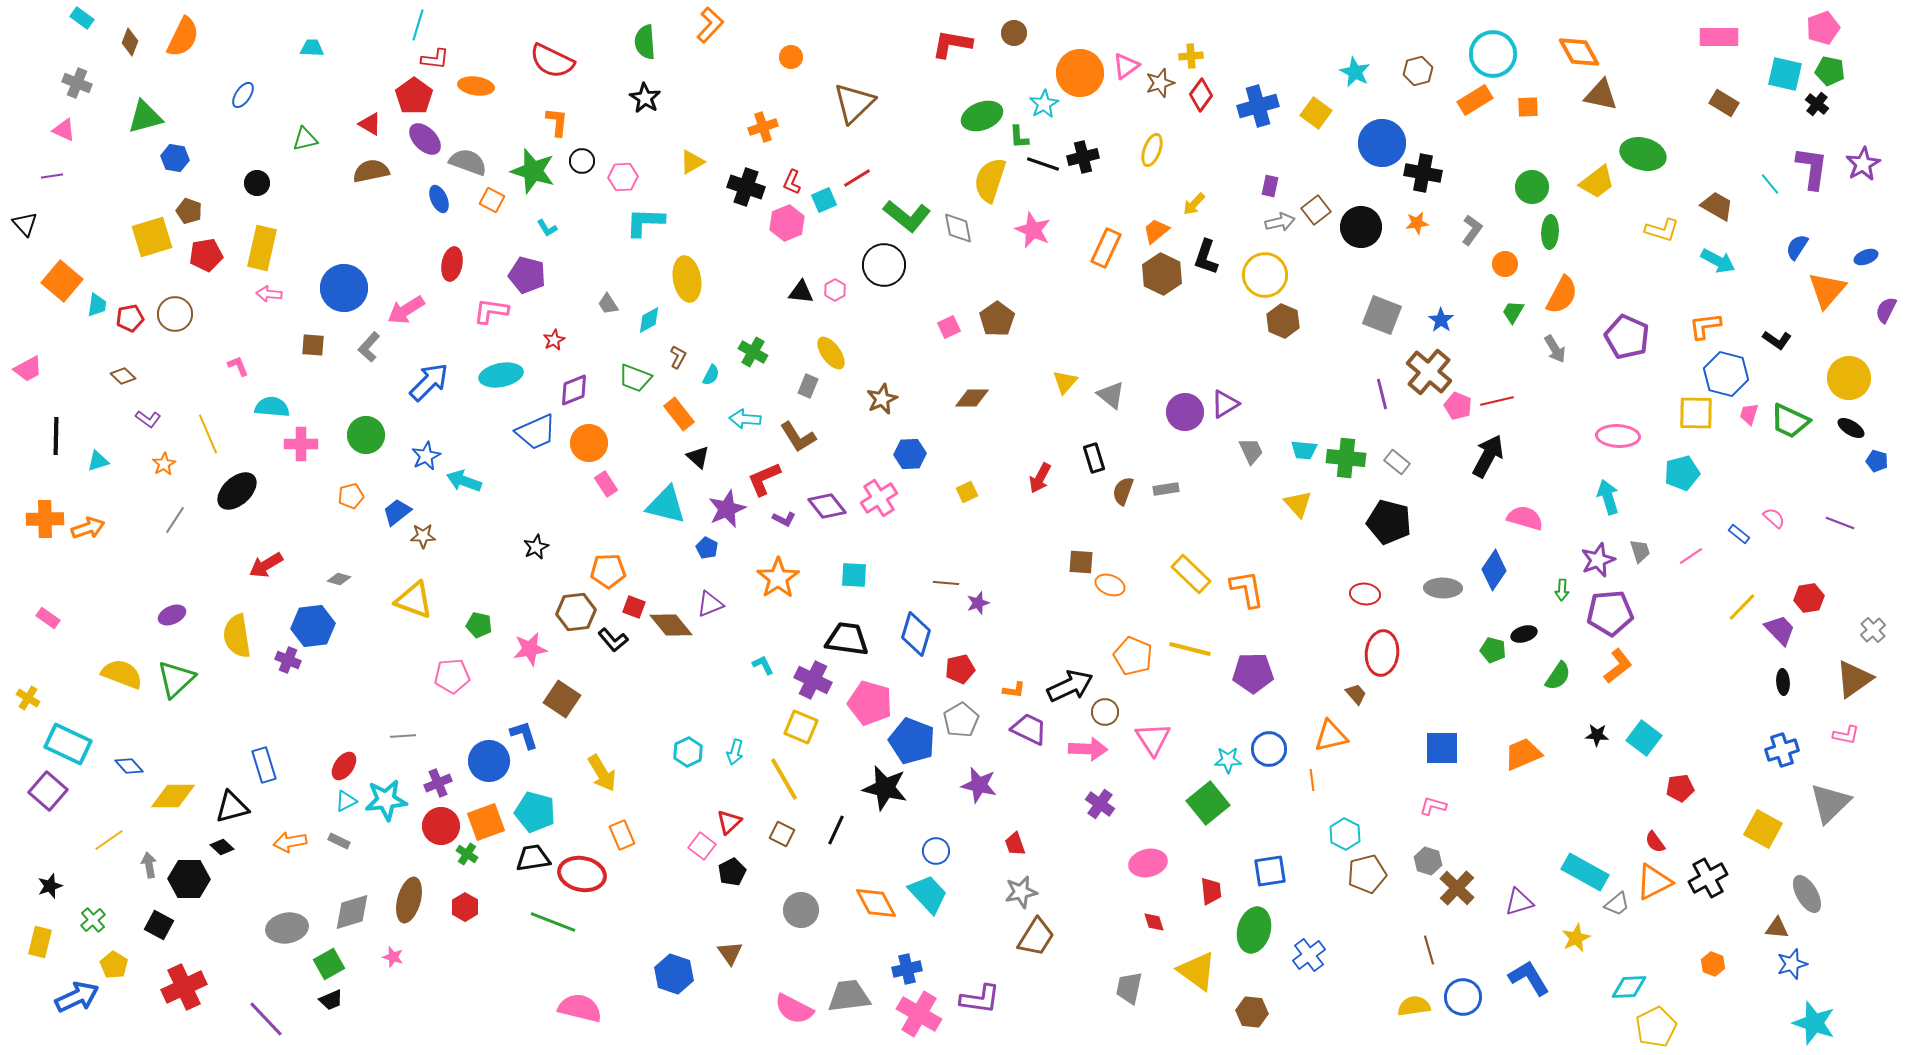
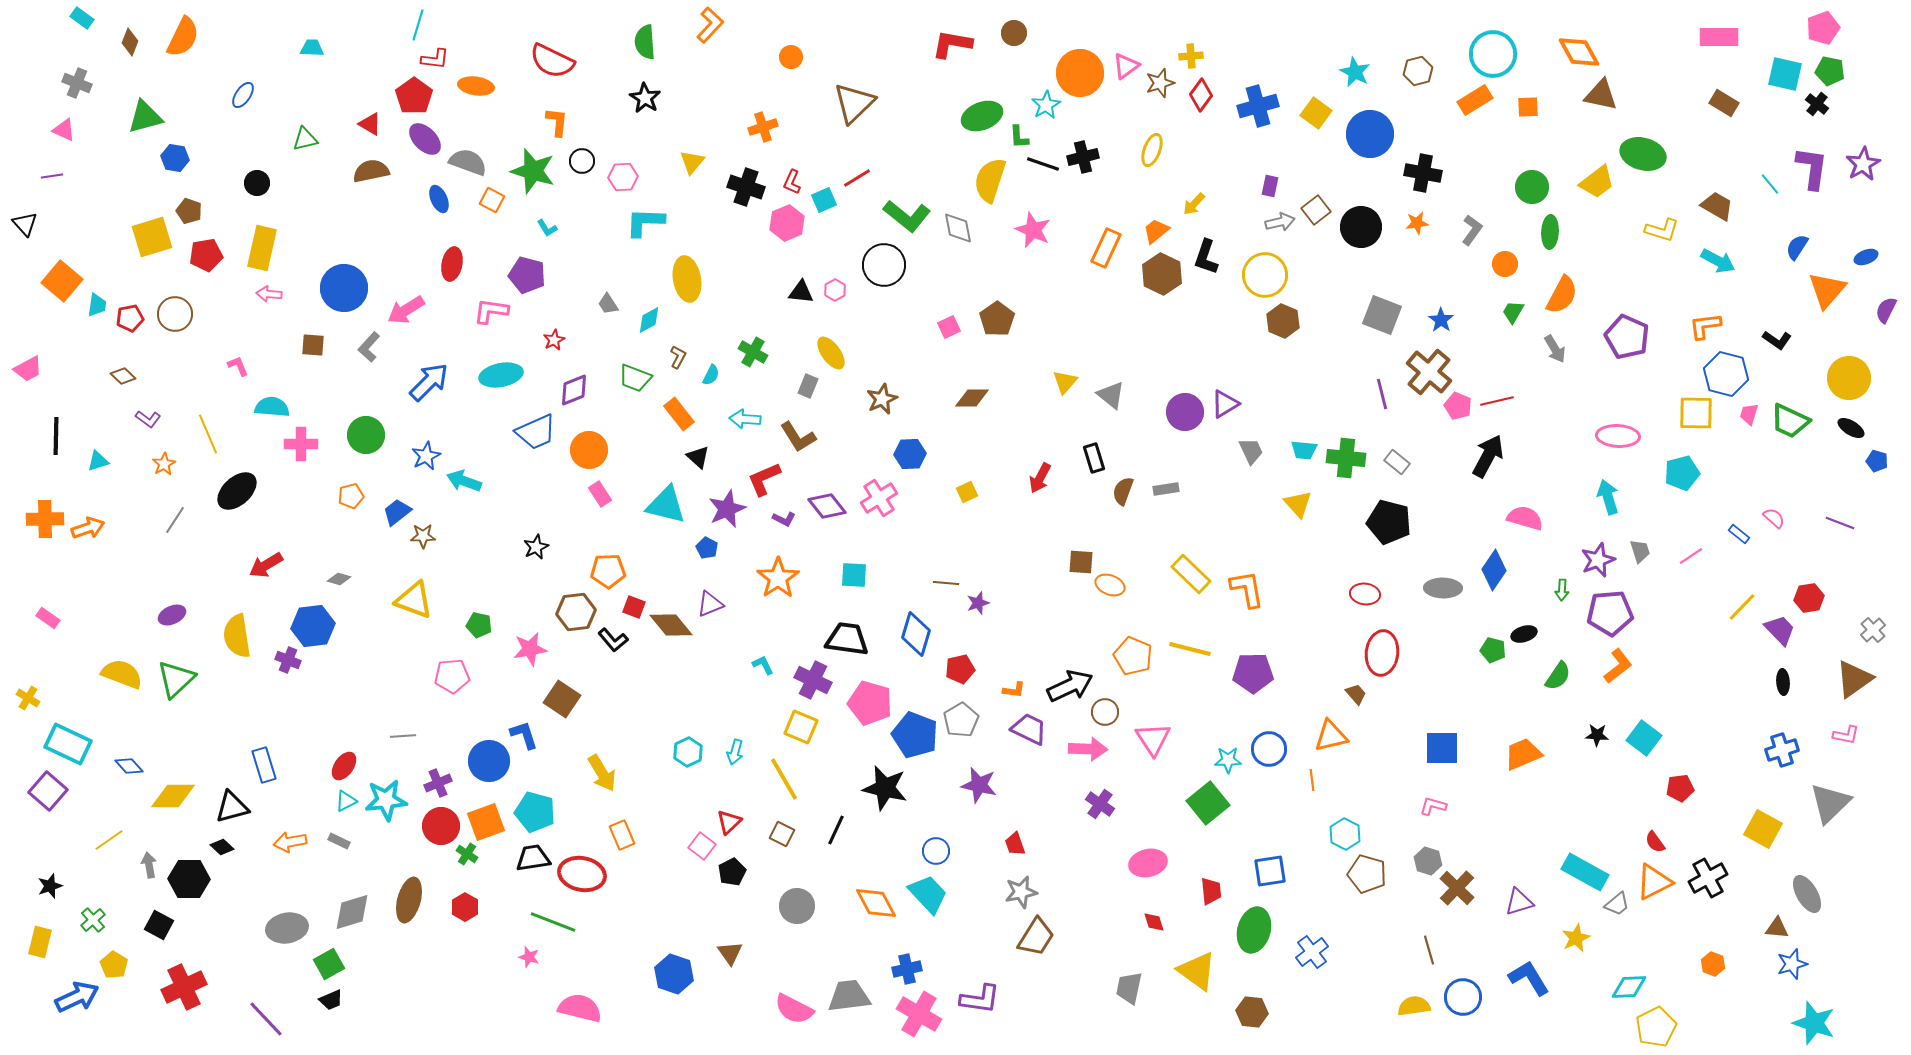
cyan star at (1044, 104): moved 2 px right, 1 px down
blue circle at (1382, 143): moved 12 px left, 9 px up
yellow triangle at (692, 162): rotated 20 degrees counterclockwise
orange circle at (589, 443): moved 7 px down
pink rectangle at (606, 484): moved 6 px left, 10 px down
blue pentagon at (912, 741): moved 3 px right, 6 px up
brown pentagon at (1367, 874): rotated 30 degrees clockwise
gray circle at (801, 910): moved 4 px left, 4 px up
blue cross at (1309, 955): moved 3 px right, 3 px up
pink star at (393, 957): moved 136 px right
